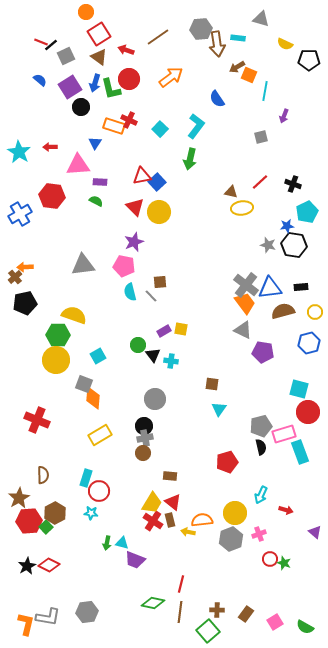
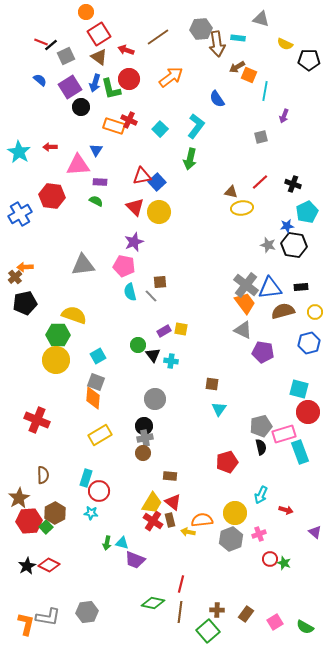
blue triangle at (95, 143): moved 1 px right, 7 px down
gray square at (84, 384): moved 12 px right, 2 px up
